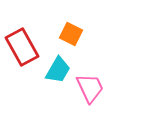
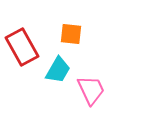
orange square: rotated 20 degrees counterclockwise
pink trapezoid: moved 1 px right, 2 px down
